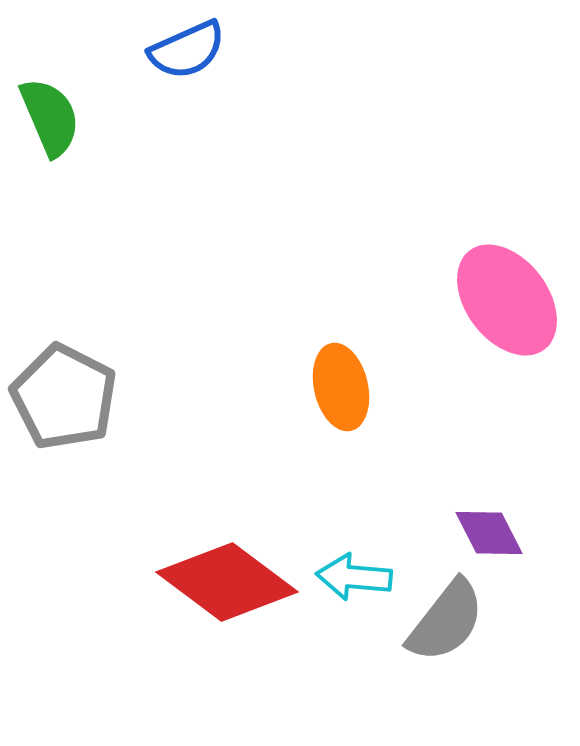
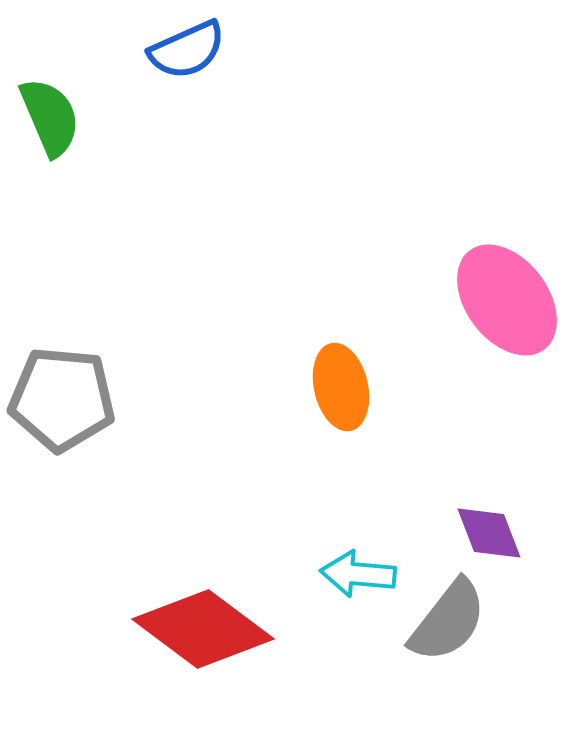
gray pentagon: moved 2 px left, 2 px down; rotated 22 degrees counterclockwise
purple diamond: rotated 6 degrees clockwise
cyan arrow: moved 4 px right, 3 px up
red diamond: moved 24 px left, 47 px down
gray semicircle: moved 2 px right
